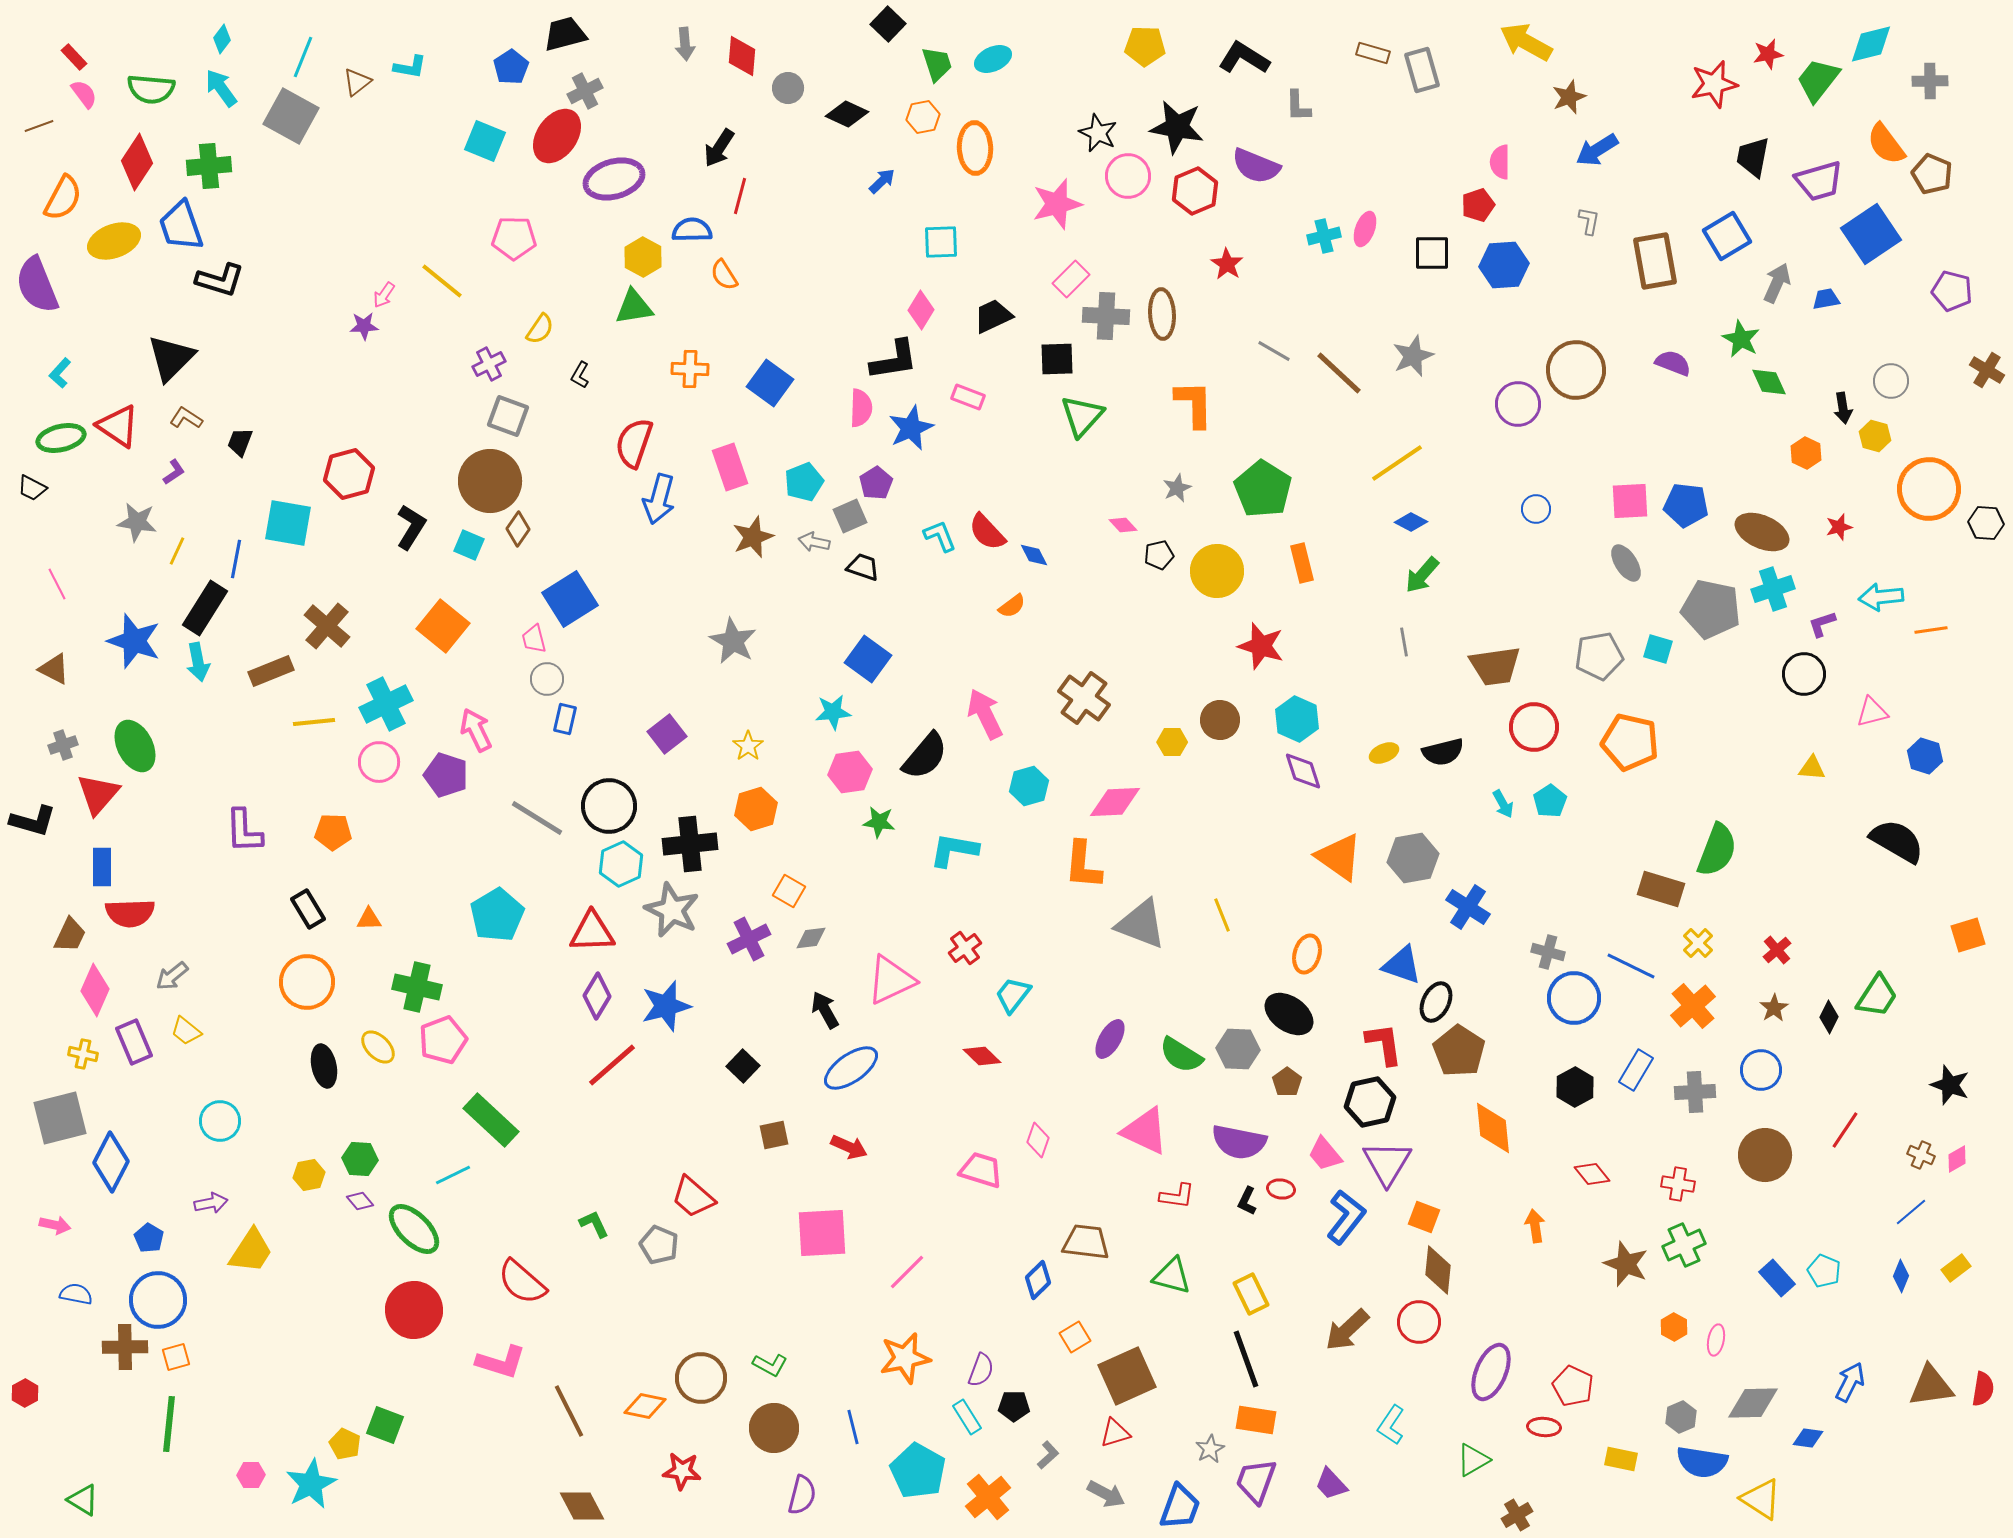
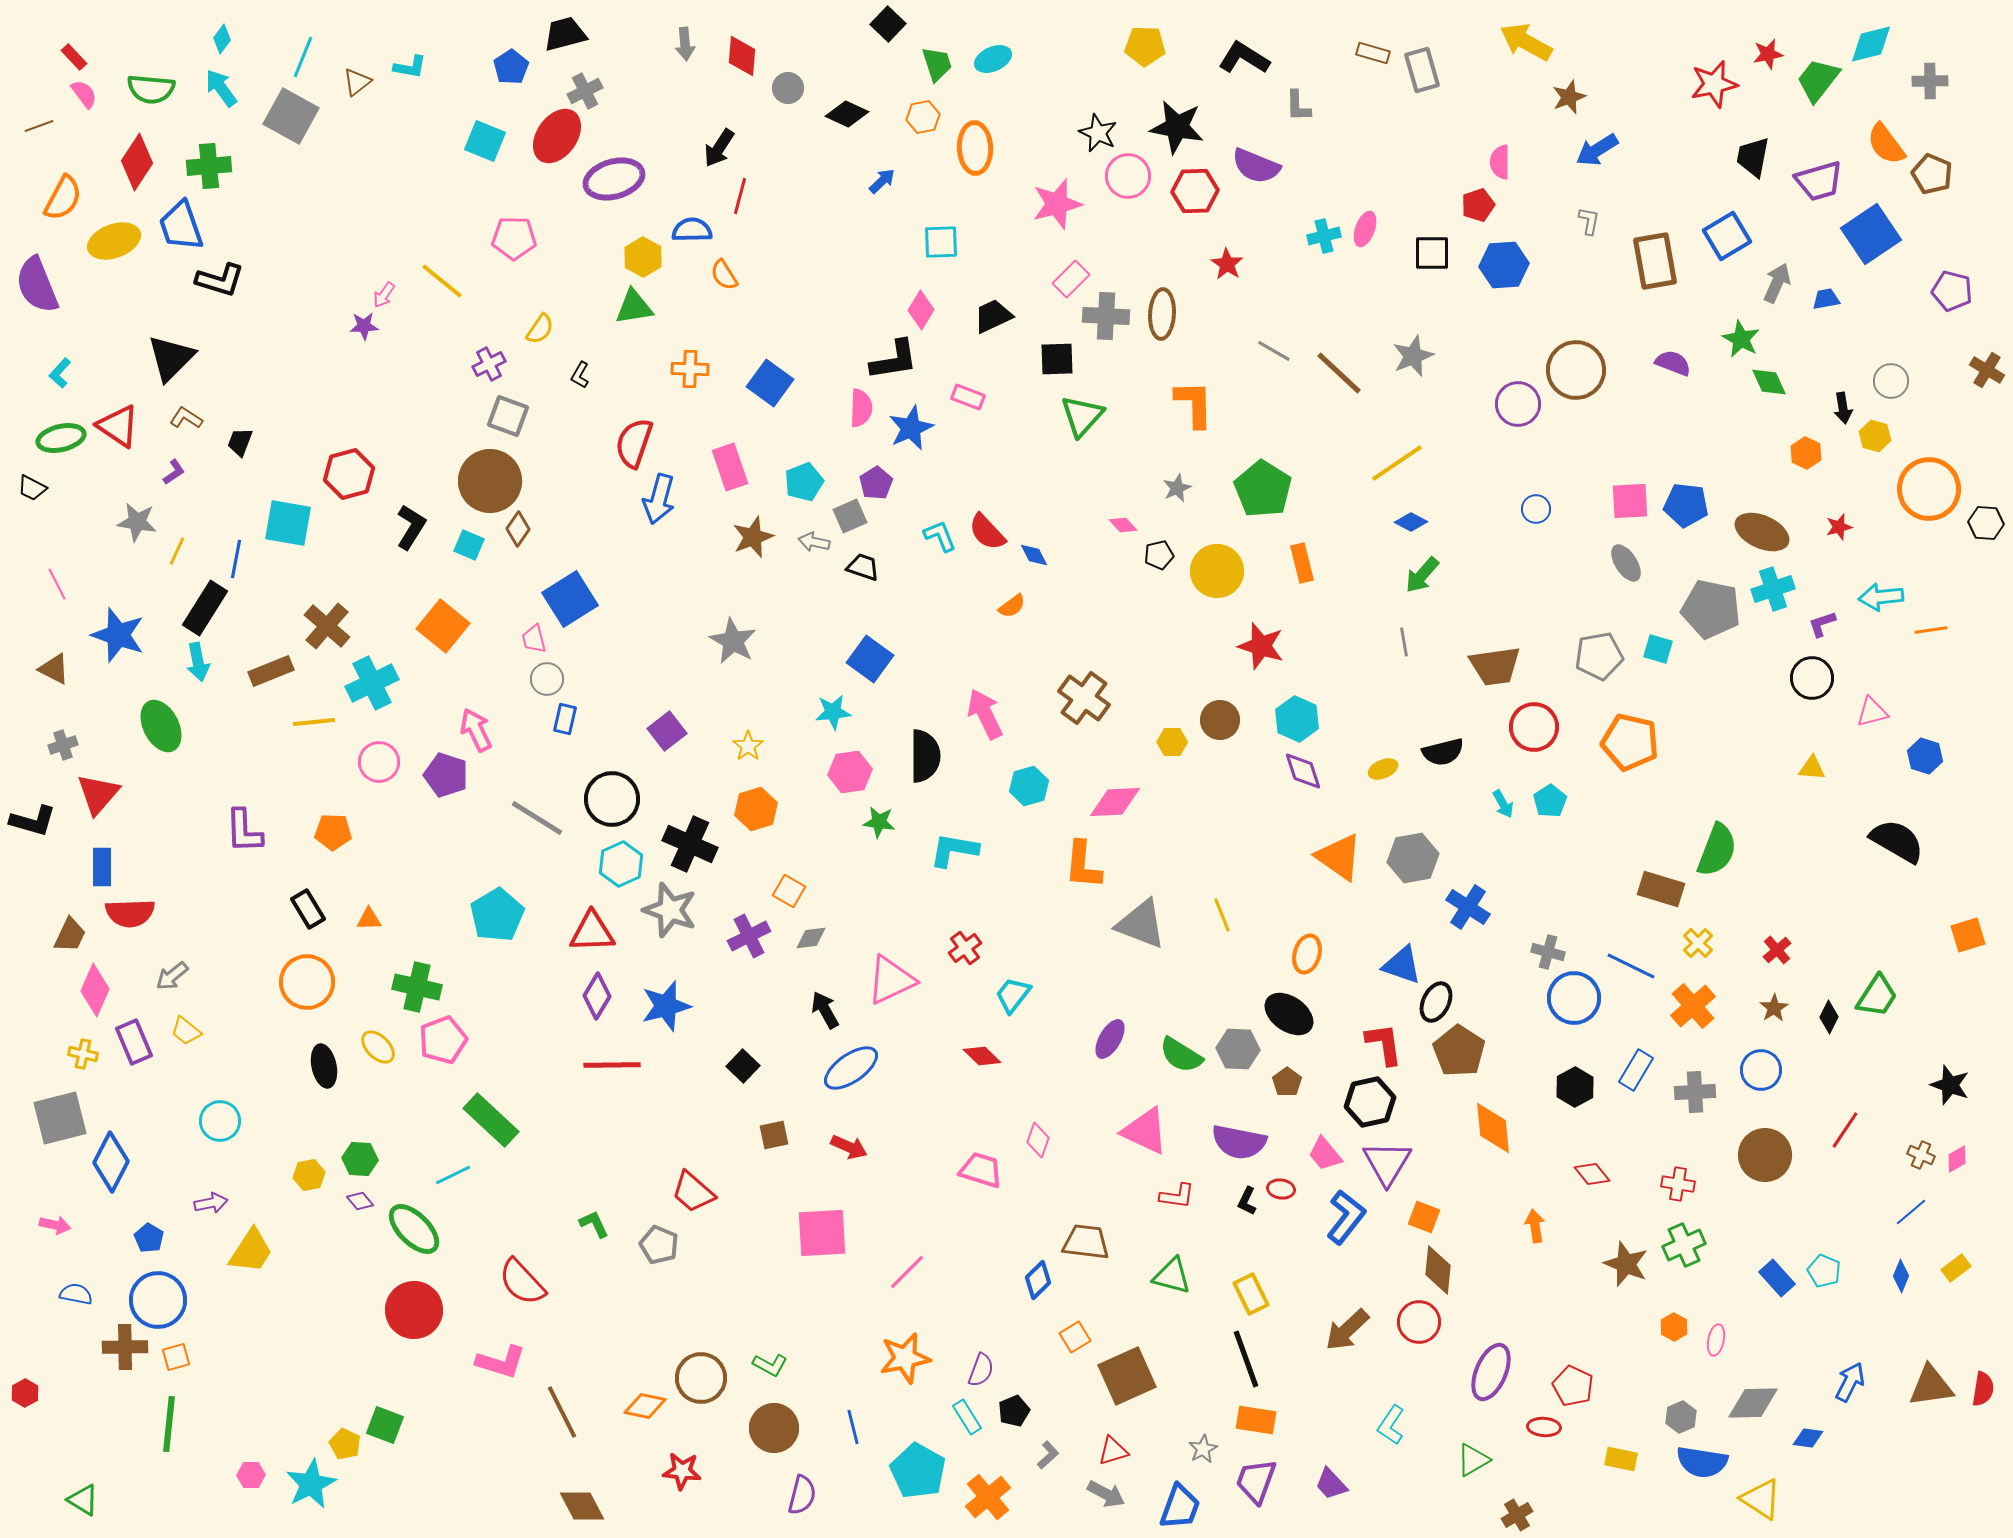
red hexagon at (1195, 191): rotated 21 degrees clockwise
brown ellipse at (1162, 314): rotated 6 degrees clockwise
blue star at (134, 641): moved 16 px left, 6 px up
blue square at (868, 659): moved 2 px right
black circle at (1804, 674): moved 8 px right, 4 px down
cyan cross at (386, 704): moved 14 px left, 21 px up
purple square at (667, 734): moved 3 px up
green ellipse at (135, 746): moved 26 px right, 20 px up
yellow ellipse at (1384, 753): moved 1 px left, 16 px down
black semicircle at (925, 756): rotated 40 degrees counterclockwise
black circle at (609, 806): moved 3 px right, 7 px up
black cross at (690, 844): rotated 30 degrees clockwise
gray star at (672, 910): moved 2 px left; rotated 6 degrees counterclockwise
purple cross at (749, 939): moved 3 px up
red line at (612, 1065): rotated 40 degrees clockwise
red trapezoid at (693, 1197): moved 5 px up
red semicircle at (522, 1282): rotated 6 degrees clockwise
black pentagon at (1014, 1406): moved 5 px down; rotated 24 degrees counterclockwise
brown line at (569, 1411): moved 7 px left, 1 px down
red triangle at (1115, 1433): moved 2 px left, 18 px down
gray star at (1210, 1449): moved 7 px left
